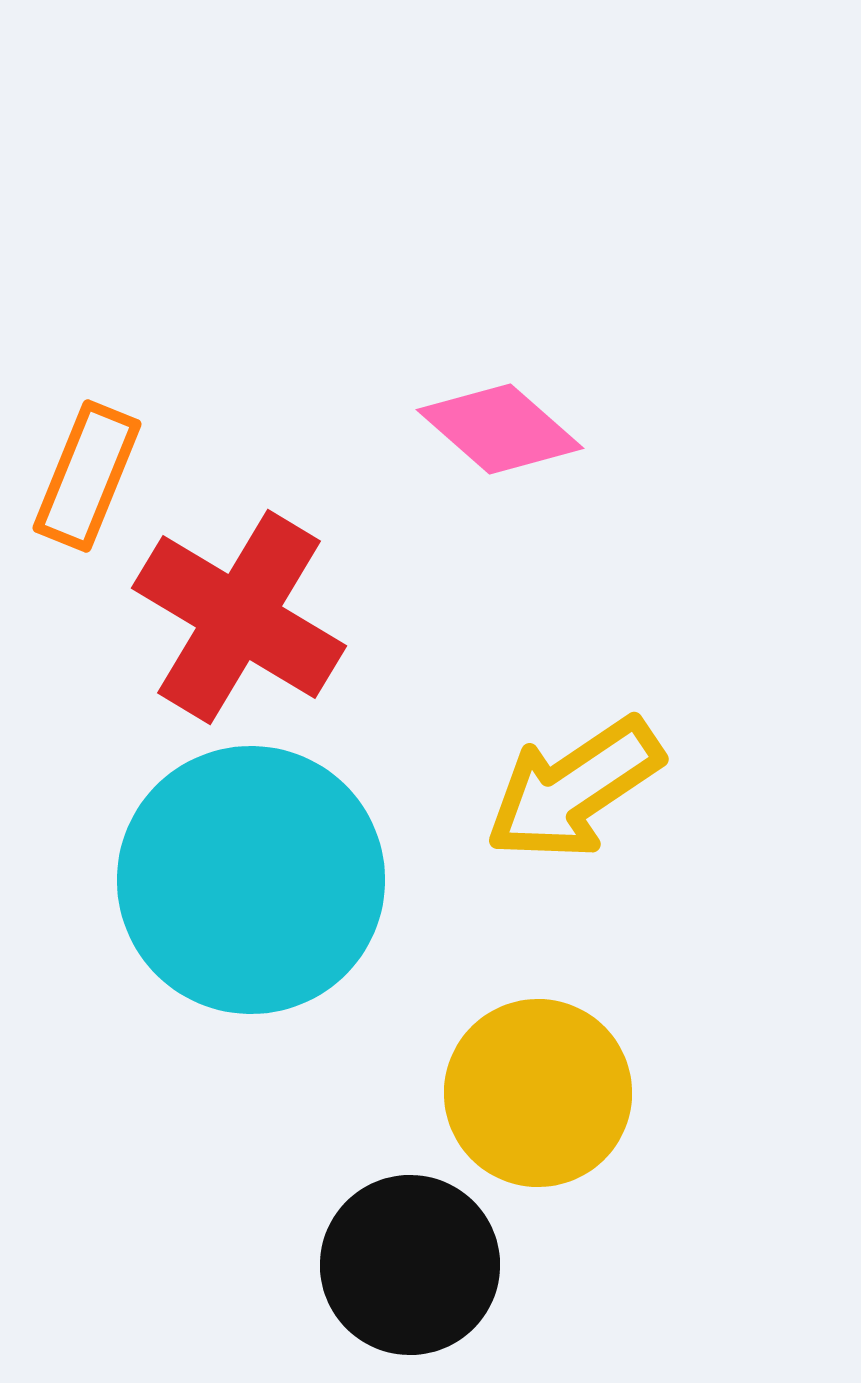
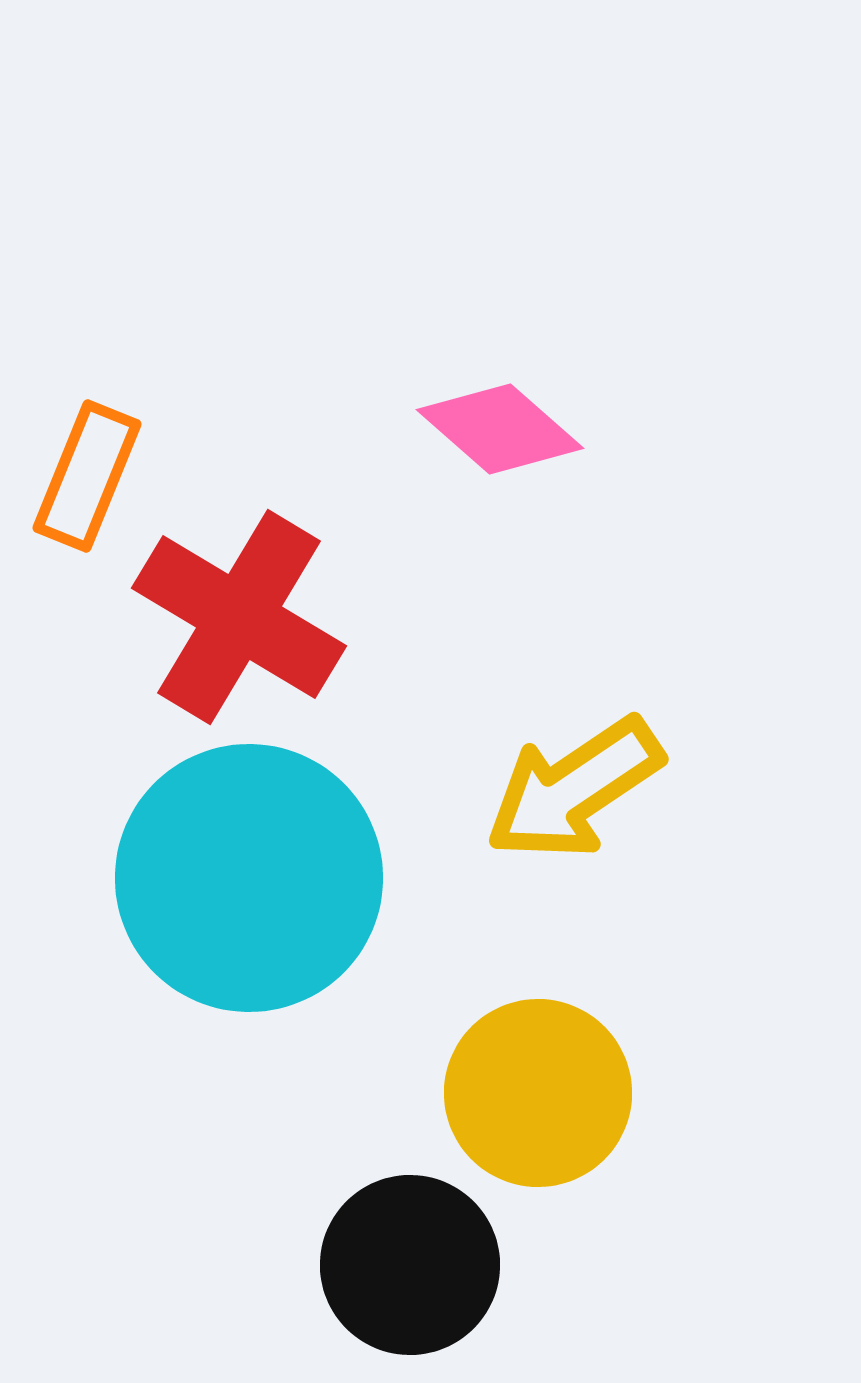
cyan circle: moved 2 px left, 2 px up
